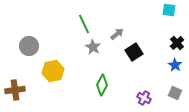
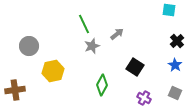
black cross: moved 2 px up
gray star: moved 1 px left, 1 px up; rotated 21 degrees clockwise
black square: moved 1 px right, 15 px down; rotated 24 degrees counterclockwise
